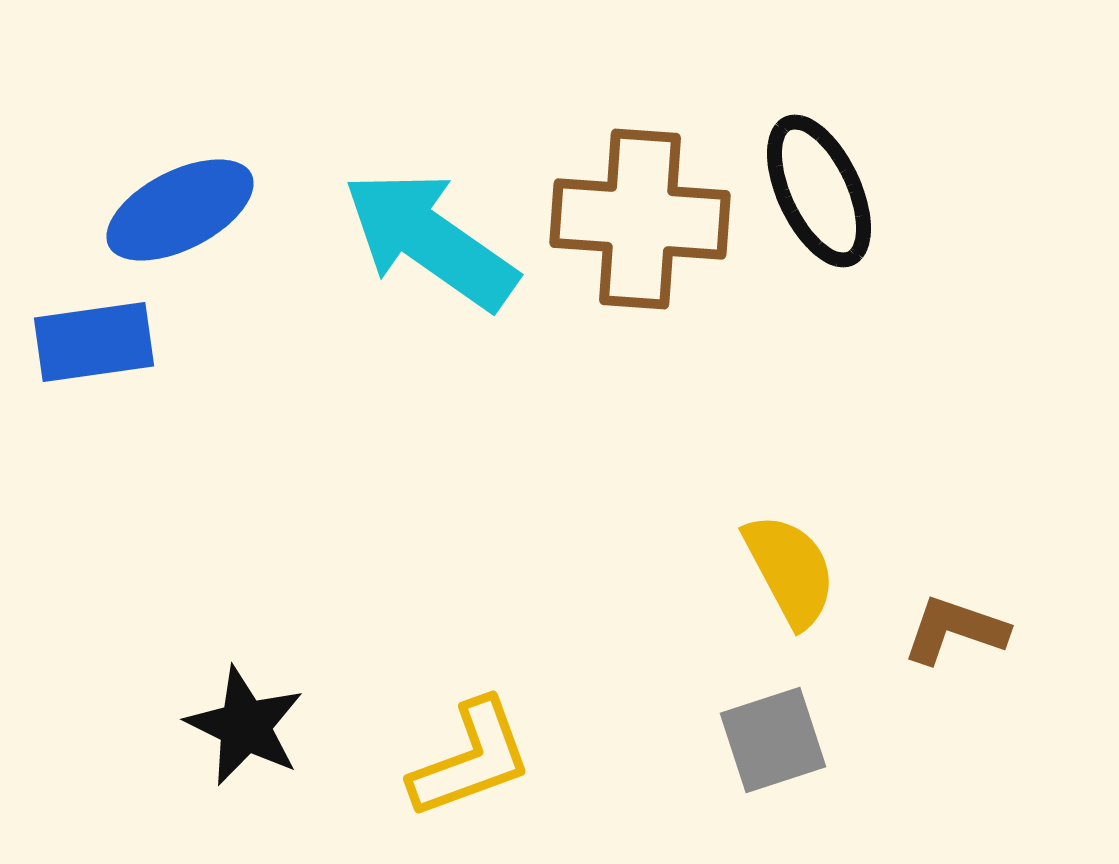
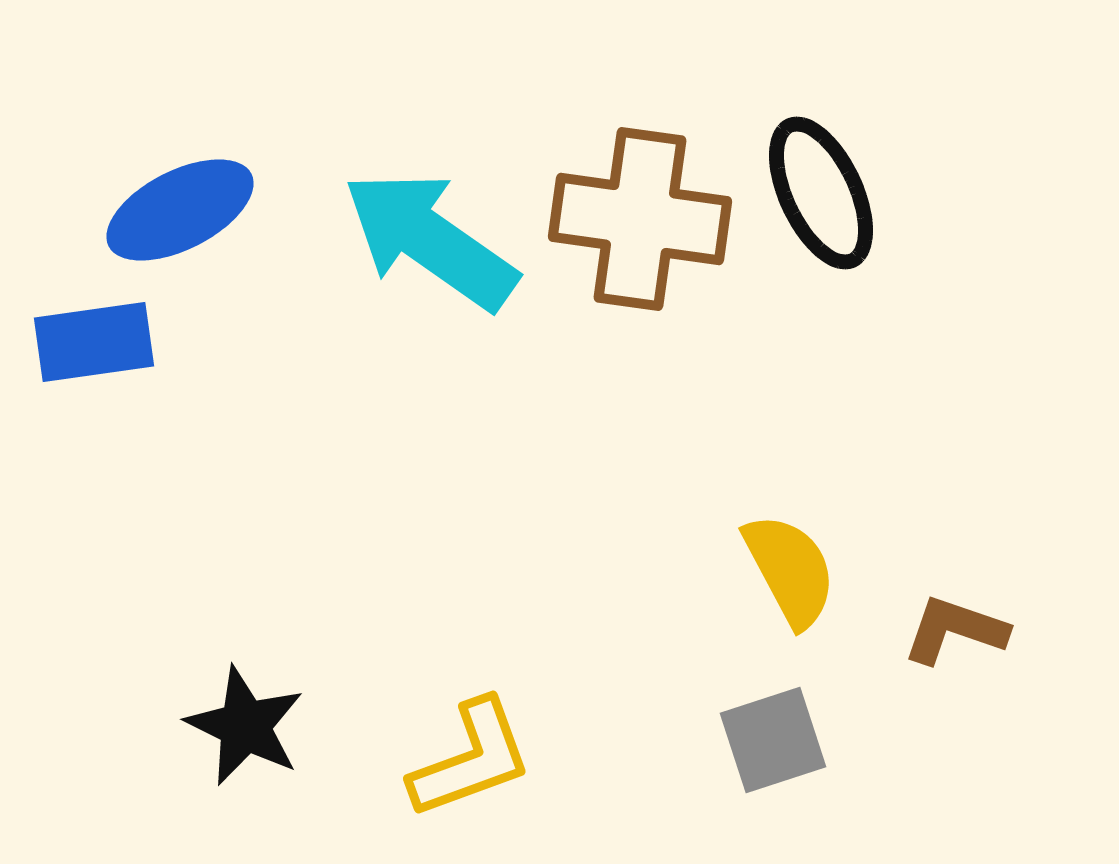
black ellipse: moved 2 px right, 2 px down
brown cross: rotated 4 degrees clockwise
